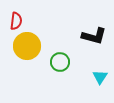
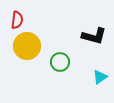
red semicircle: moved 1 px right, 1 px up
cyan triangle: rotated 21 degrees clockwise
